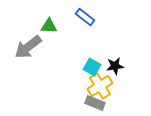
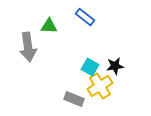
gray arrow: rotated 60 degrees counterclockwise
cyan square: moved 2 px left
gray rectangle: moved 21 px left, 4 px up
